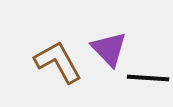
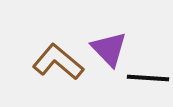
brown L-shape: rotated 21 degrees counterclockwise
